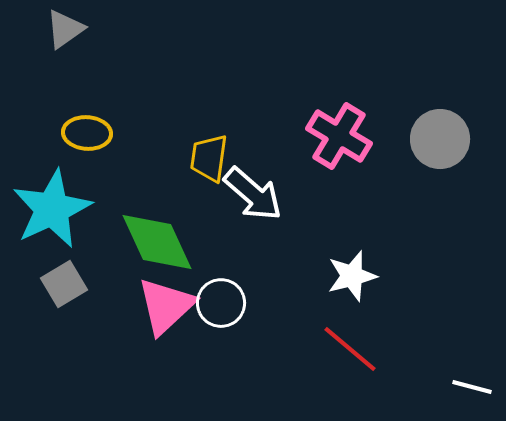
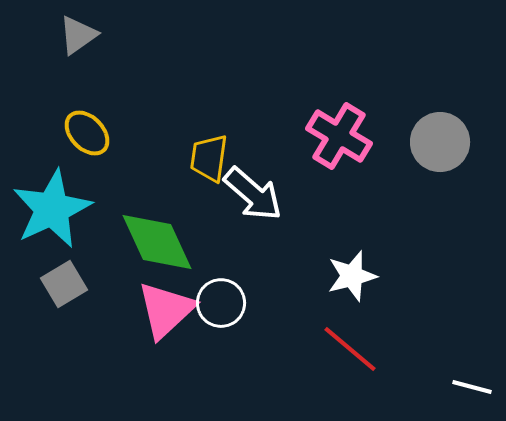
gray triangle: moved 13 px right, 6 px down
yellow ellipse: rotated 42 degrees clockwise
gray circle: moved 3 px down
pink triangle: moved 4 px down
